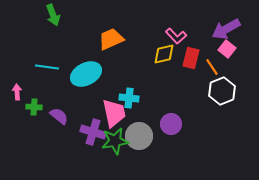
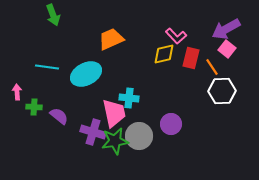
white hexagon: rotated 20 degrees clockwise
